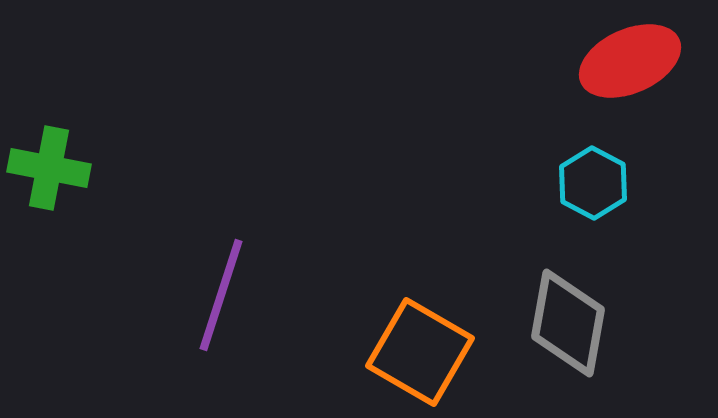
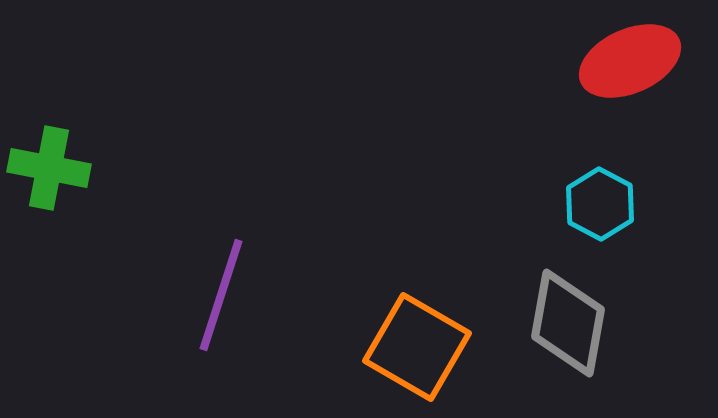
cyan hexagon: moved 7 px right, 21 px down
orange square: moved 3 px left, 5 px up
